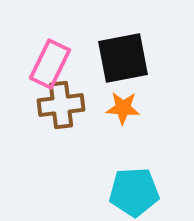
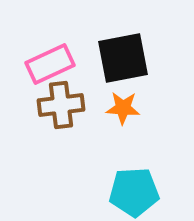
pink rectangle: rotated 39 degrees clockwise
